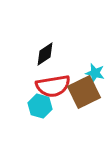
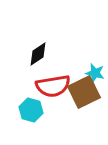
black diamond: moved 7 px left
cyan hexagon: moved 9 px left, 4 px down
